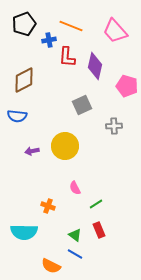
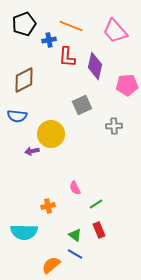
pink pentagon: moved 1 px up; rotated 20 degrees counterclockwise
yellow circle: moved 14 px left, 12 px up
orange cross: rotated 32 degrees counterclockwise
orange semicircle: moved 1 px up; rotated 114 degrees clockwise
